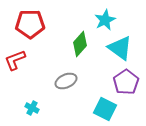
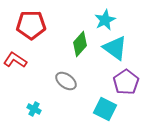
red pentagon: moved 1 px right, 1 px down
cyan triangle: moved 5 px left
red L-shape: rotated 55 degrees clockwise
gray ellipse: rotated 60 degrees clockwise
cyan cross: moved 2 px right, 1 px down
